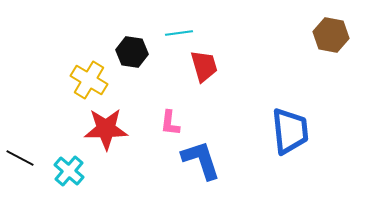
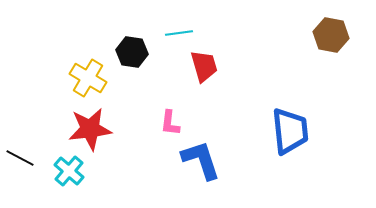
yellow cross: moved 1 px left, 2 px up
red star: moved 16 px left; rotated 6 degrees counterclockwise
